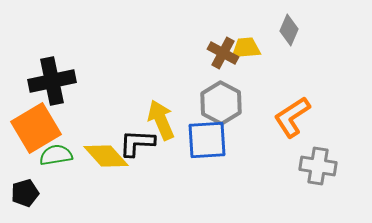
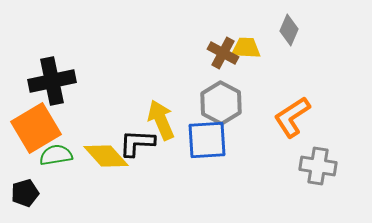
yellow trapezoid: rotated 8 degrees clockwise
